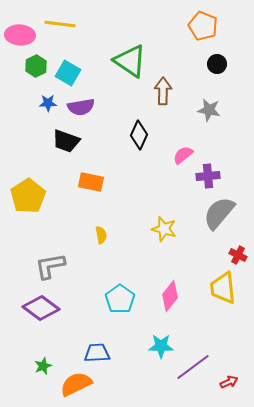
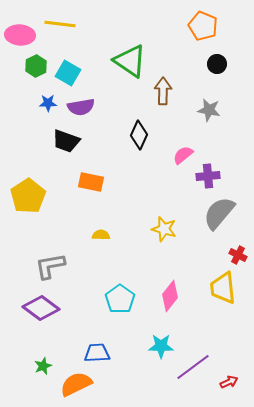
yellow semicircle: rotated 78 degrees counterclockwise
